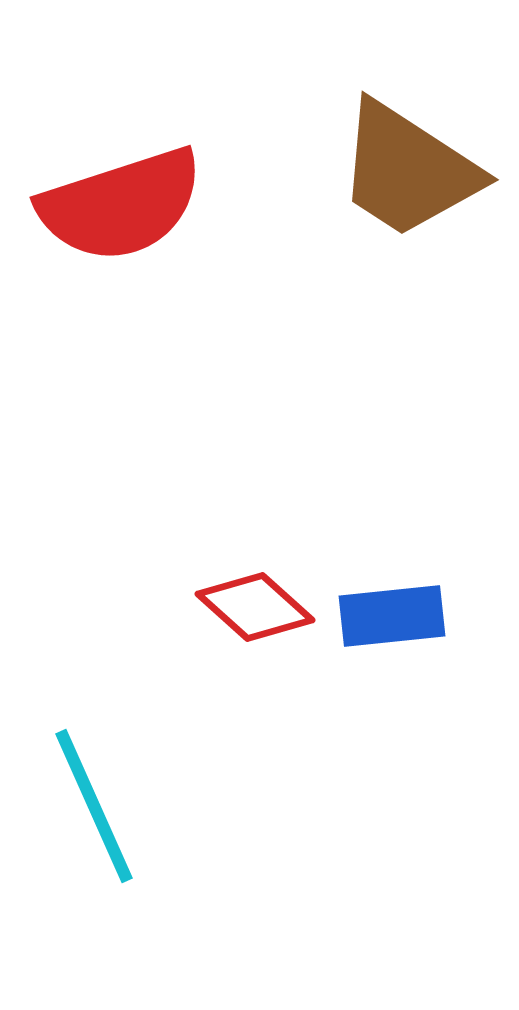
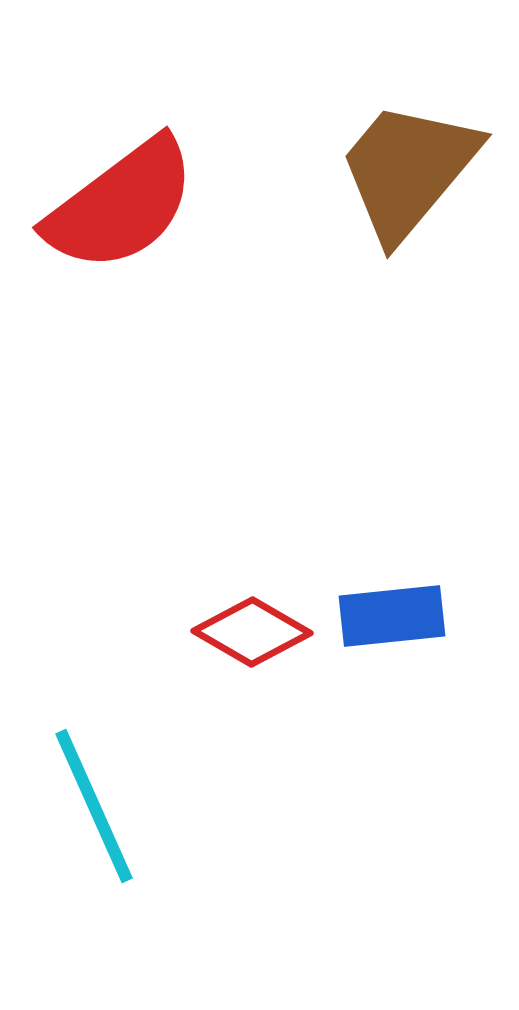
brown trapezoid: rotated 97 degrees clockwise
red semicircle: rotated 19 degrees counterclockwise
red diamond: moved 3 px left, 25 px down; rotated 12 degrees counterclockwise
